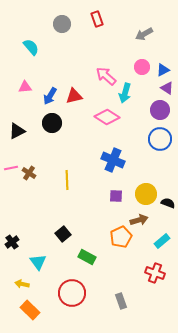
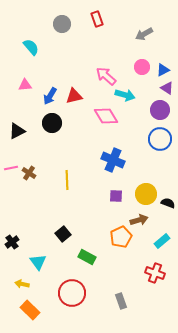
pink triangle: moved 2 px up
cyan arrow: moved 2 px down; rotated 90 degrees counterclockwise
pink diamond: moved 1 px left, 1 px up; rotated 25 degrees clockwise
